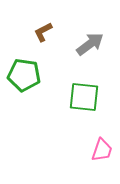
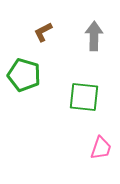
gray arrow: moved 4 px right, 8 px up; rotated 52 degrees counterclockwise
green pentagon: rotated 8 degrees clockwise
pink trapezoid: moved 1 px left, 2 px up
